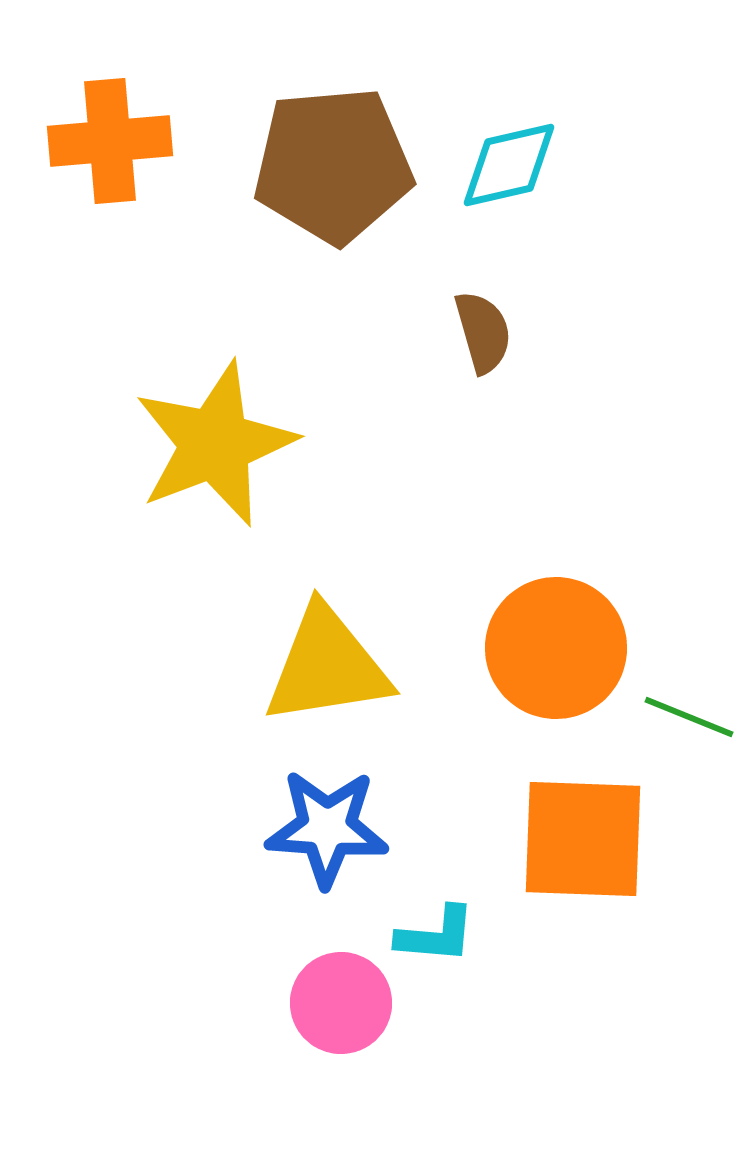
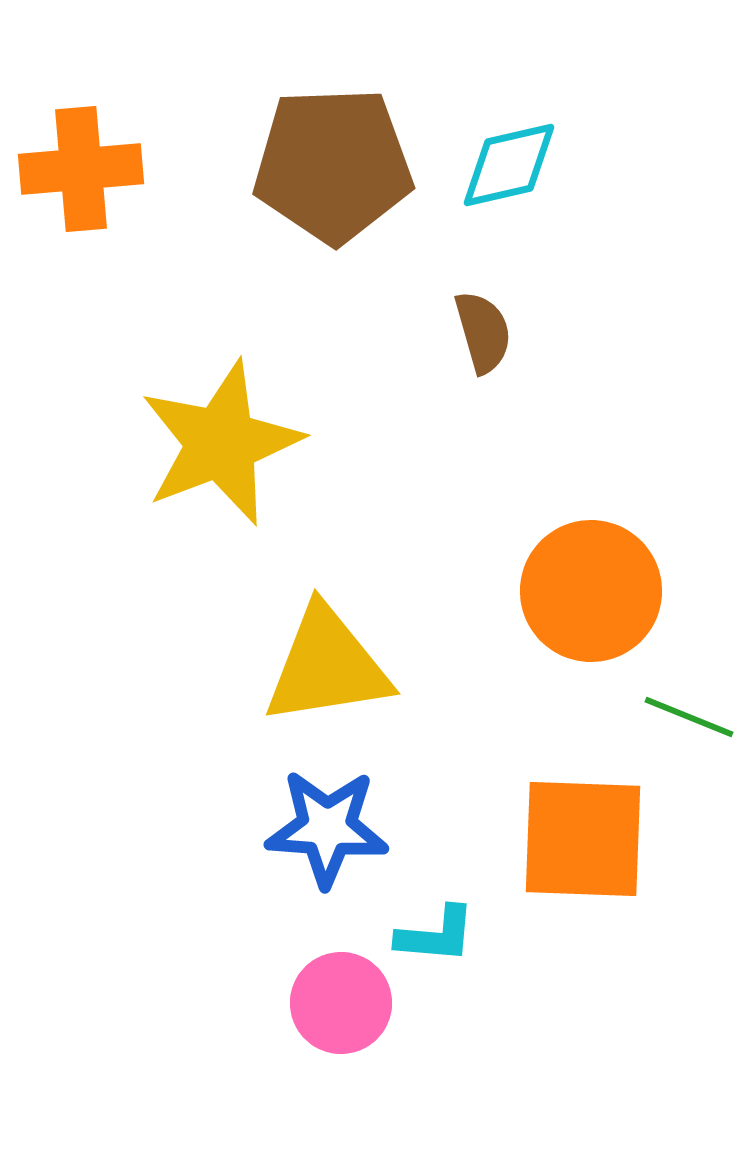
orange cross: moved 29 px left, 28 px down
brown pentagon: rotated 3 degrees clockwise
yellow star: moved 6 px right, 1 px up
orange circle: moved 35 px right, 57 px up
